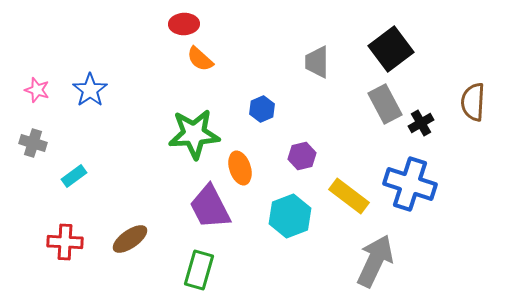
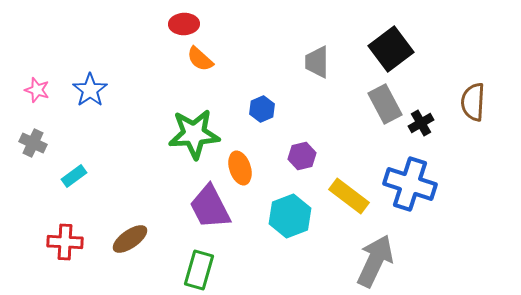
gray cross: rotated 8 degrees clockwise
